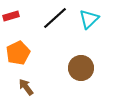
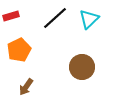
orange pentagon: moved 1 px right, 3 px up
brown circle: moved 1 px right, 1 px up
brown arrow: rotated 108 degrees counterclockwise
